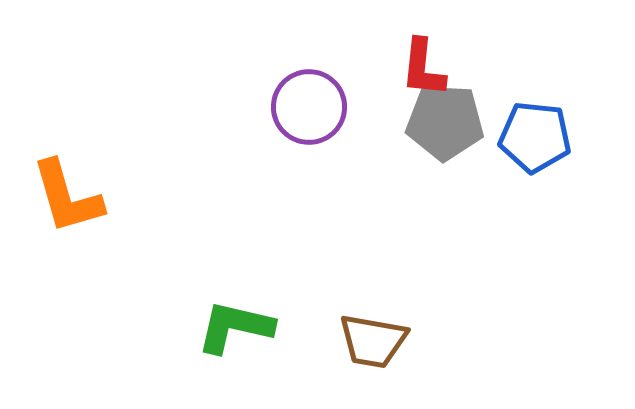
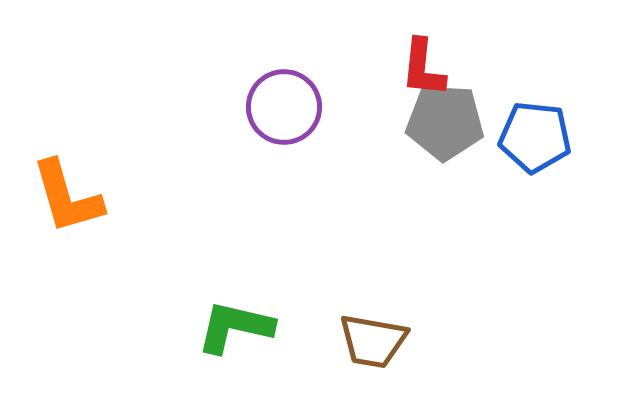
purple circle: moved 25 px left
